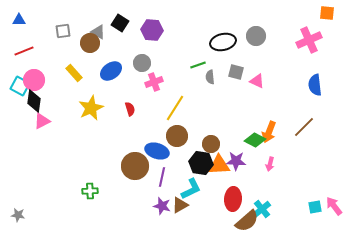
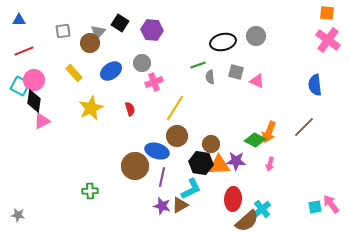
gray triangle at (98, 32): rotated 42 degrees clockwise
pink cross at (309, 40): moved 19 px right; rotated 30 degrees counterclockwise
pink arrow at (334, 206): moved 3 px left, 2 px up
